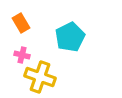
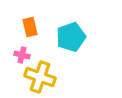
orange rectangle: moved 9 px right, 4 px down; rotated 18 degrees clockwise
cyan pentagon: moved 1 px right; rotated 8 degrees clockwise
